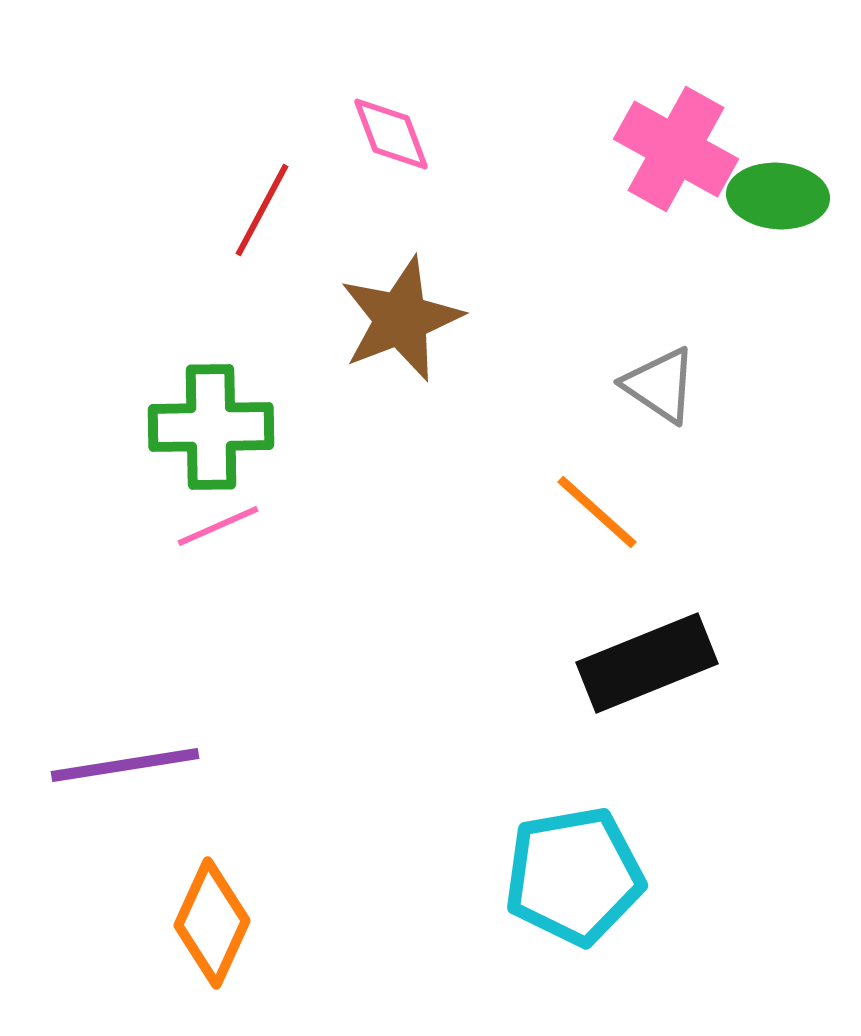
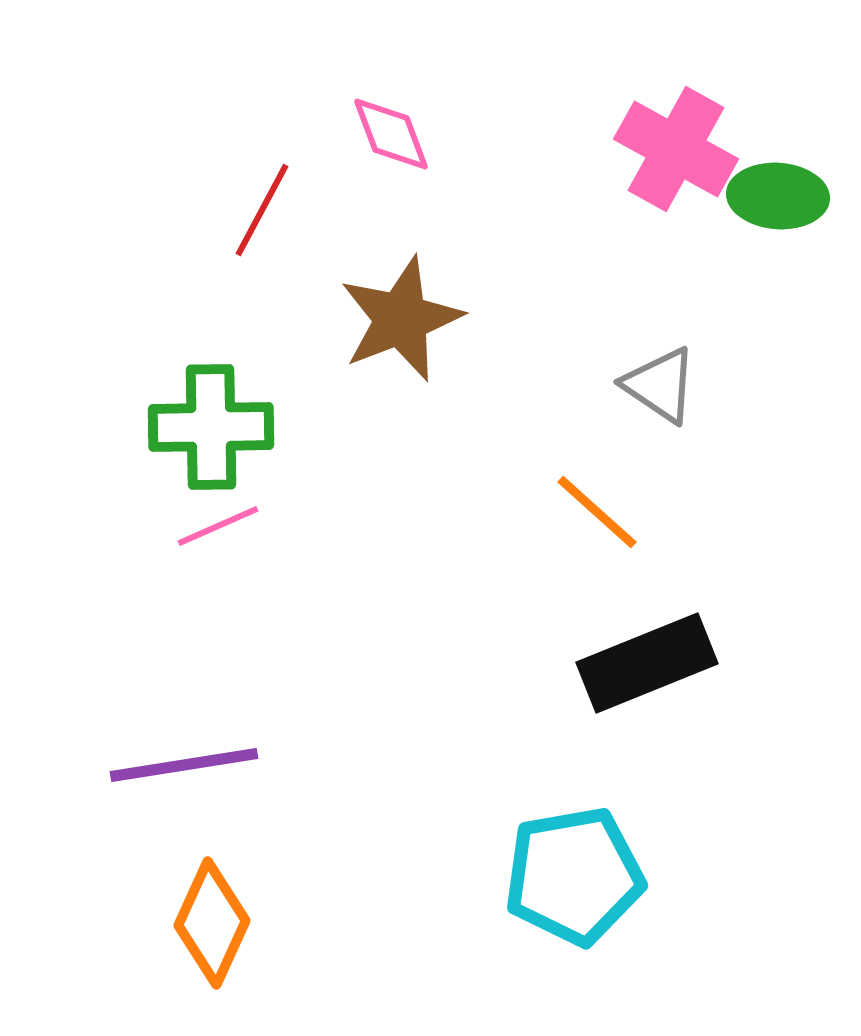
purple line: moved 59 px right
